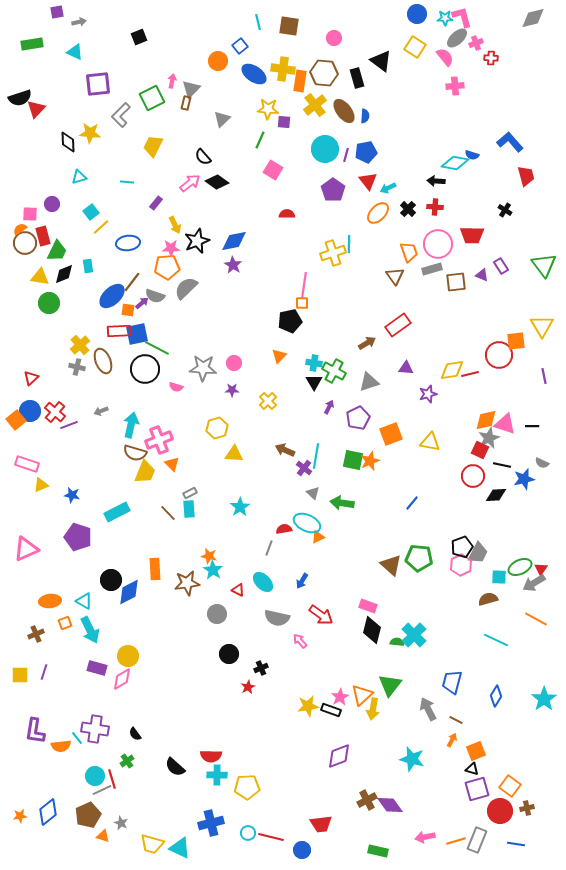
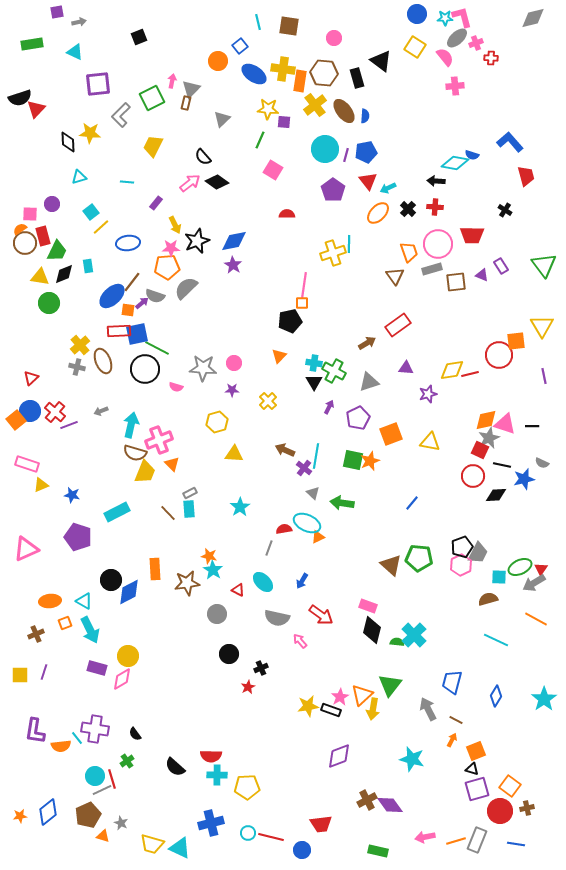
yellow hexagon at (217, 428): moved 6 px up
